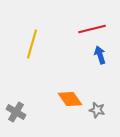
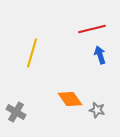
yellow line: moved 9 px down
